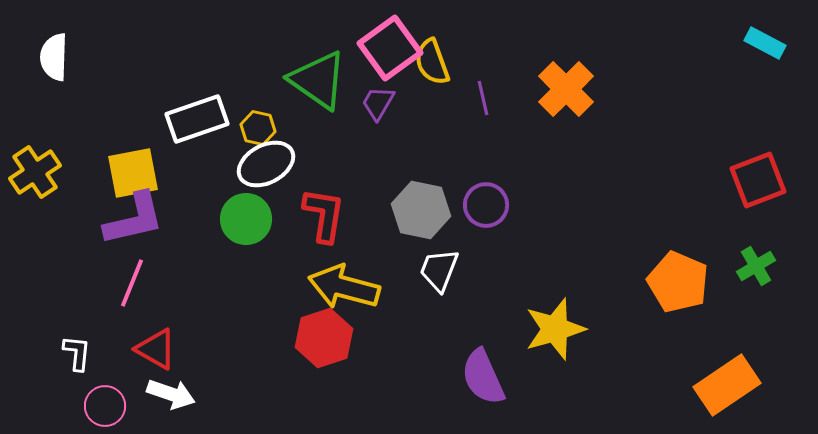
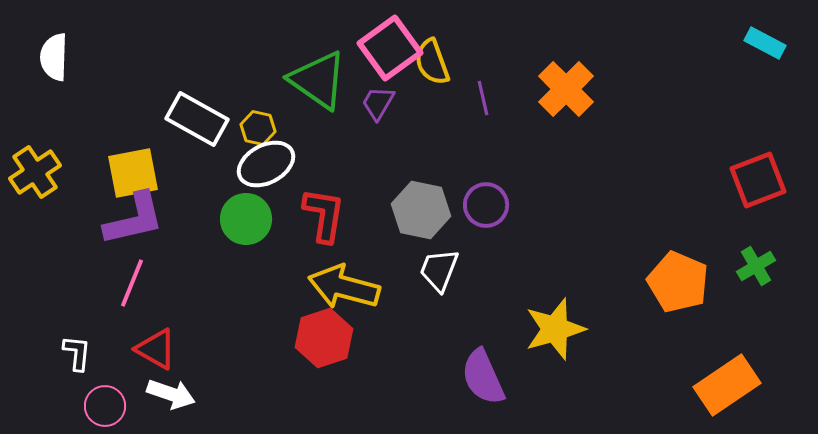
white rectangle: rotated 48 degrees clockwise
